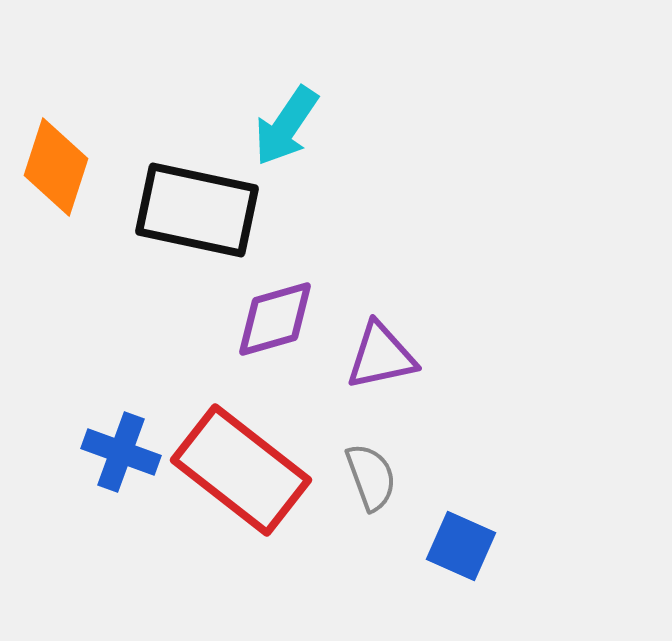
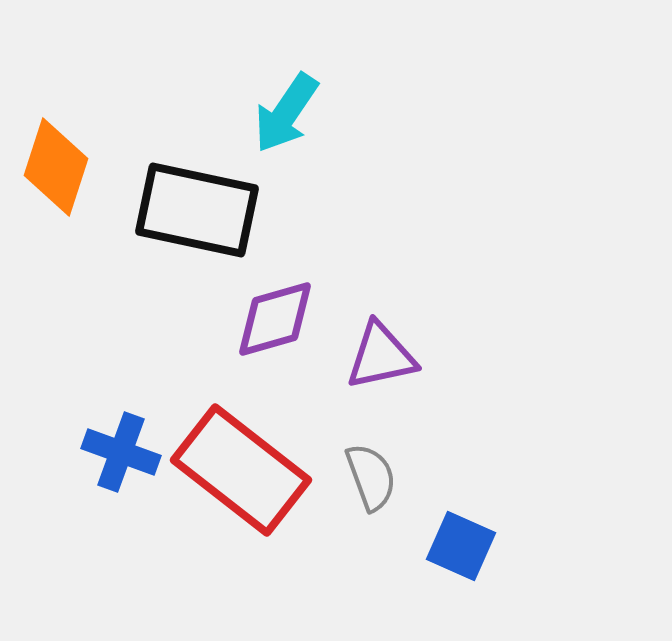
cyan arrow: moved 13 px up
